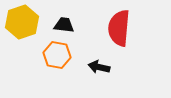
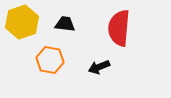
black trapezoid: moved 1 px right, 1 px up
orange hexagon: moved 7 px left, 5 px down
black arrow: rotated 35 degrees counterclockwise
